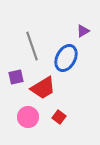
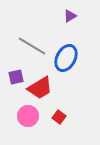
purple triangle: moved 13 px left, 15 px up
gray line: rotated 40 degrees counterclockwise
red trapezoid: moved 3 px left
pink circle: moved 1 px up
